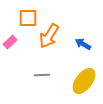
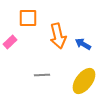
orange arrow: moved 9 px right; rotated 45 degrees counterclockwise
